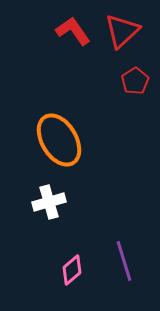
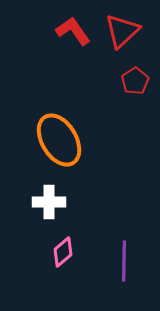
white cross: rotated 16 degrees clockwise
purple line: rotated 18 degrees clockwise
pink diamond: moved 9 px left, 18 px up
